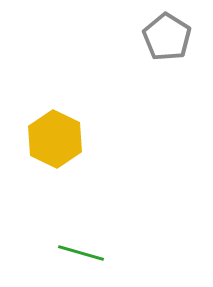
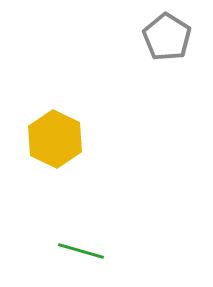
green line: moved 2 px up
